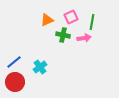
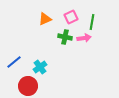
orange triangle: moved 2 px left, 1 px up
green cross: moved 2 px right, 2 px down
red circle: moved 13 px right, 4 px down
